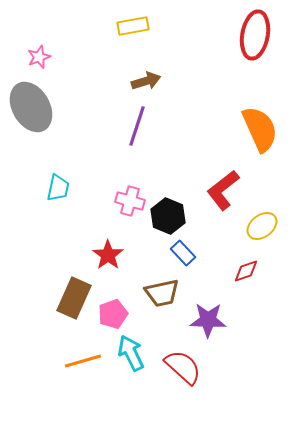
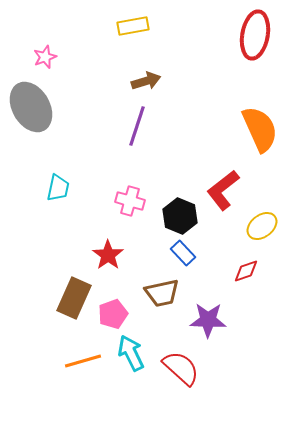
pink star: moved 6 px right
black hexagon: moved 12 px right
red semicircle: moved 2 px left, 1 px down
